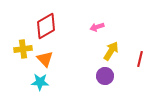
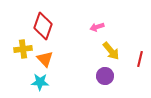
red diamond: moved 3 px left; rotated 40 degrees counterclockwise
yellow arrow: rotated 108 degrees clockwise
